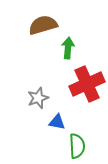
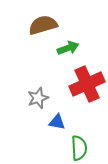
green arrow: rotated 65 degrees clockwise
green semicircle: moved 2 px right, 2 px down
